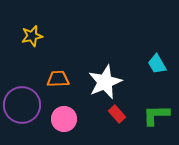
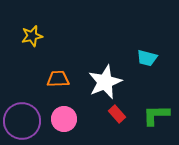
cyan trapezoid: moved 10 px left, 6 px up; rotated 45 degrees counterclockwise
purple circle: moved 16 px down
